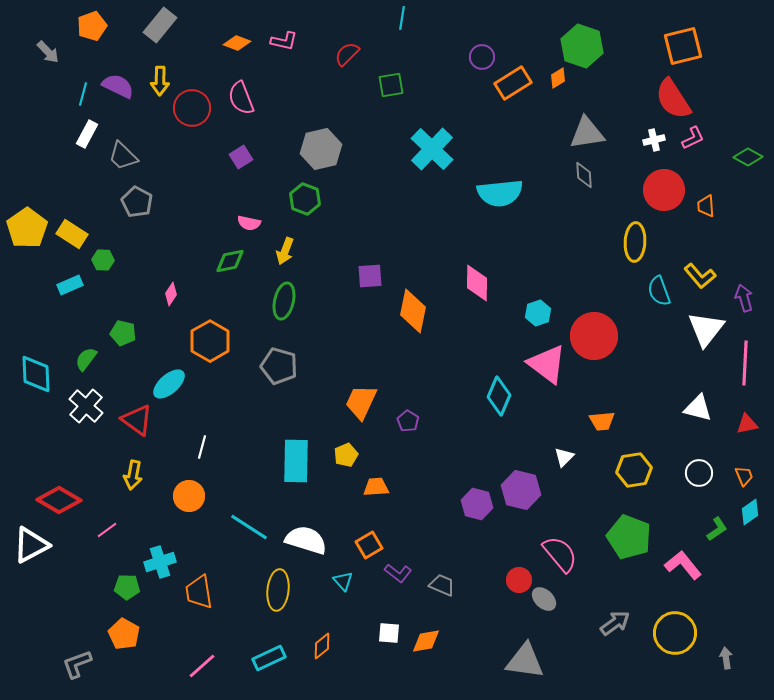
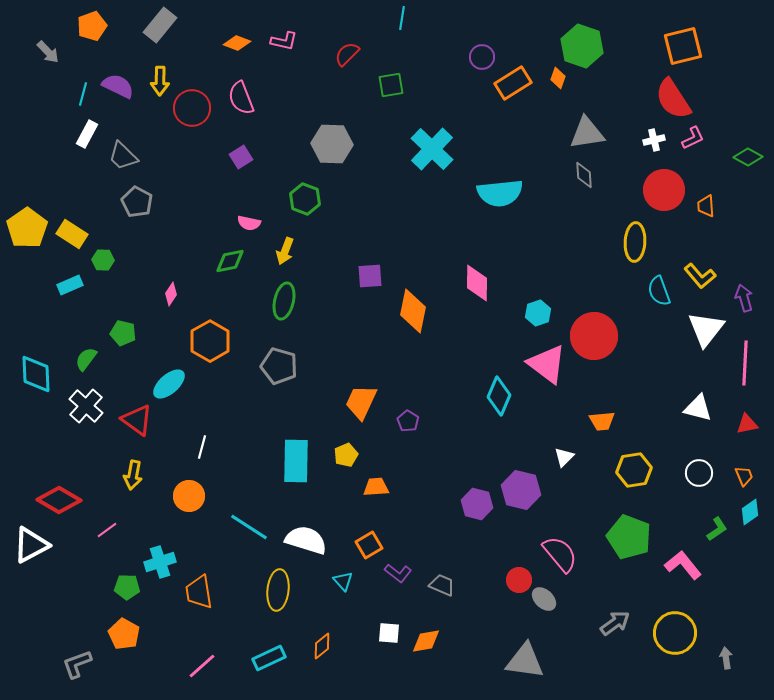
orange diamond at (558, 78): rotated 40 degrees counterclockwise
gray hexagon at (321, 149): moved 11 px right, 5 px up; rotated 15 degrees clockwise
